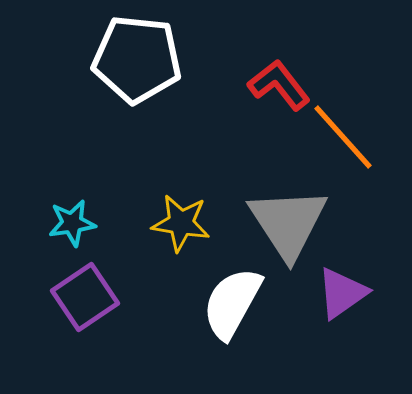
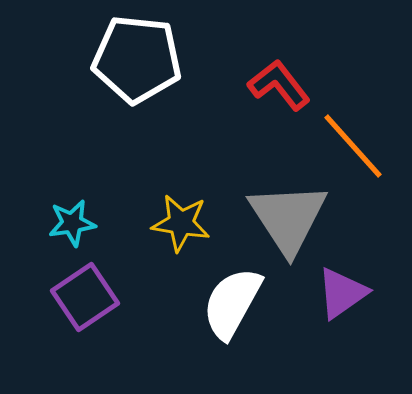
orange line: moved 10 px right, 9 px down
gray triangle: moved 5 px up
